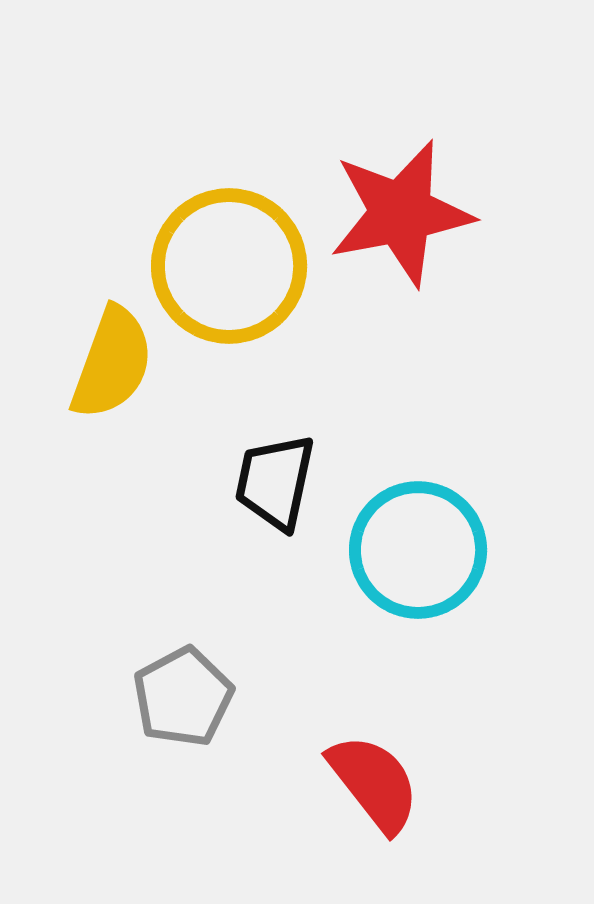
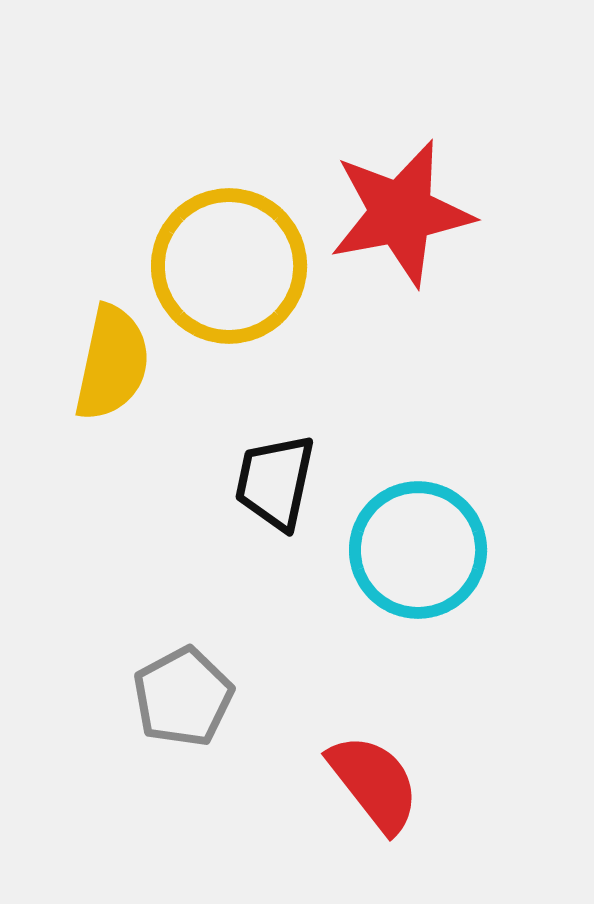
yellow semicircle: rotated 8 degrees counterclockwise
